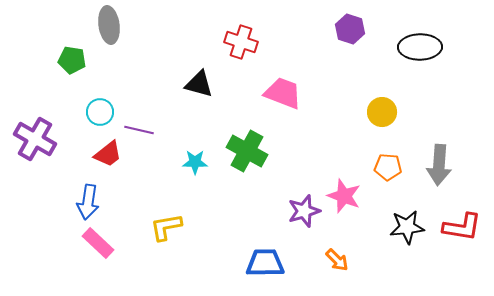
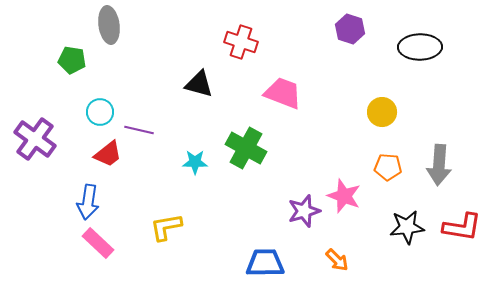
purple cross: rotated 6 degrees clockwise
green cross: moved 1 px left, 3 px up
